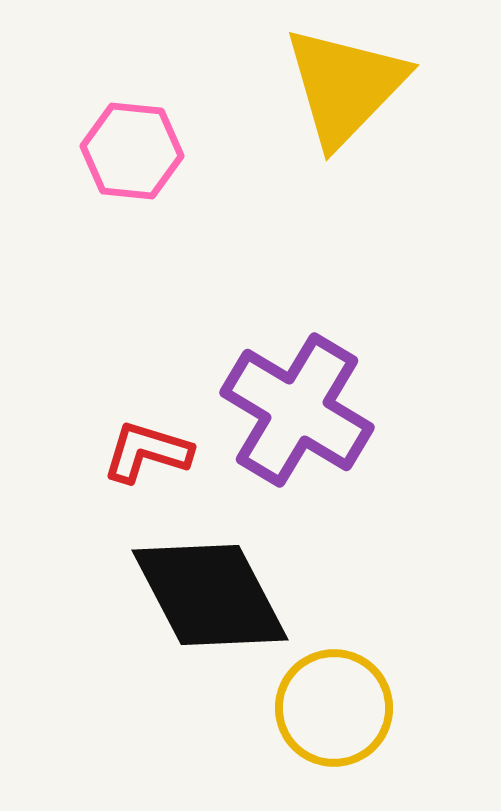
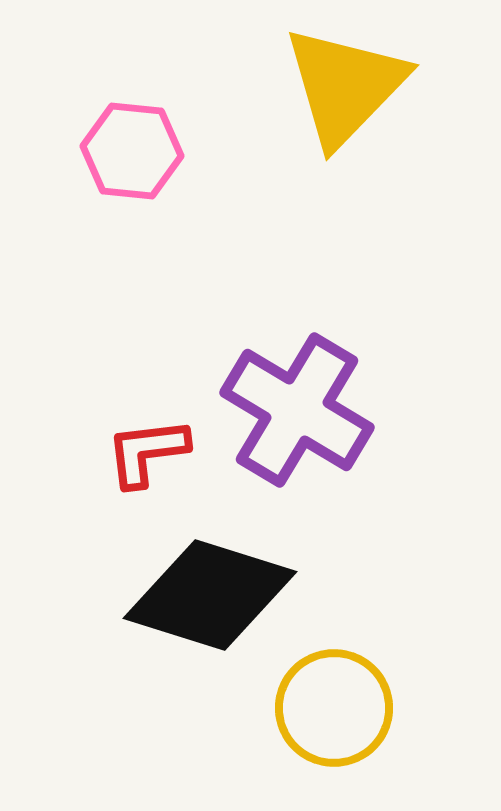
red L-shape: rotated 24 degrees counterclockwise
black diamond: rotated 45 degrees counterclockwise
